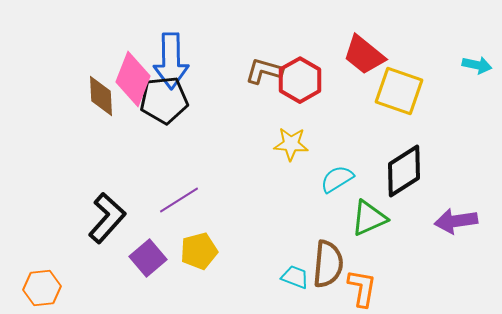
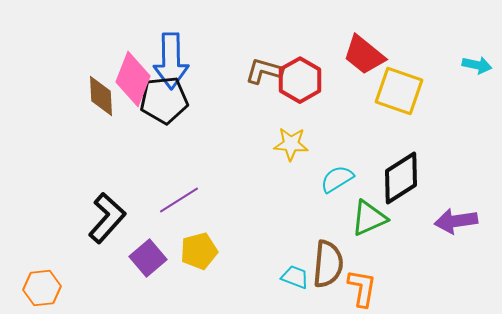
black diamond: moved 3 px left, 7 px down
